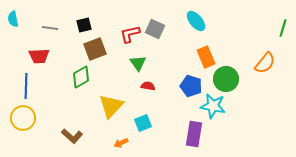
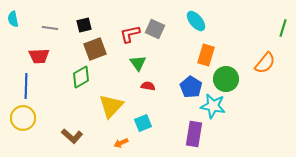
orange rectangle: moved 2 px up; rotated 40 degrees clockwise
blue pentagon: moved 1 px down; rotated 15 degrees clockwise
